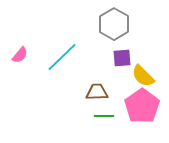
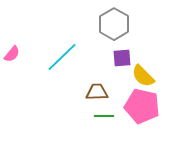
pink semicircle: moved 8 px left, 1 px up
pink pentagon: rotated 24 degrees counterclockwise
